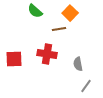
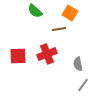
orange square: rotated 14 degrees counterclockwise
red cross: rotated 30 degrees counterclockwise
red square: moved 4 px right, 3 px up
gray line: moved 3 px left, 1 px up
